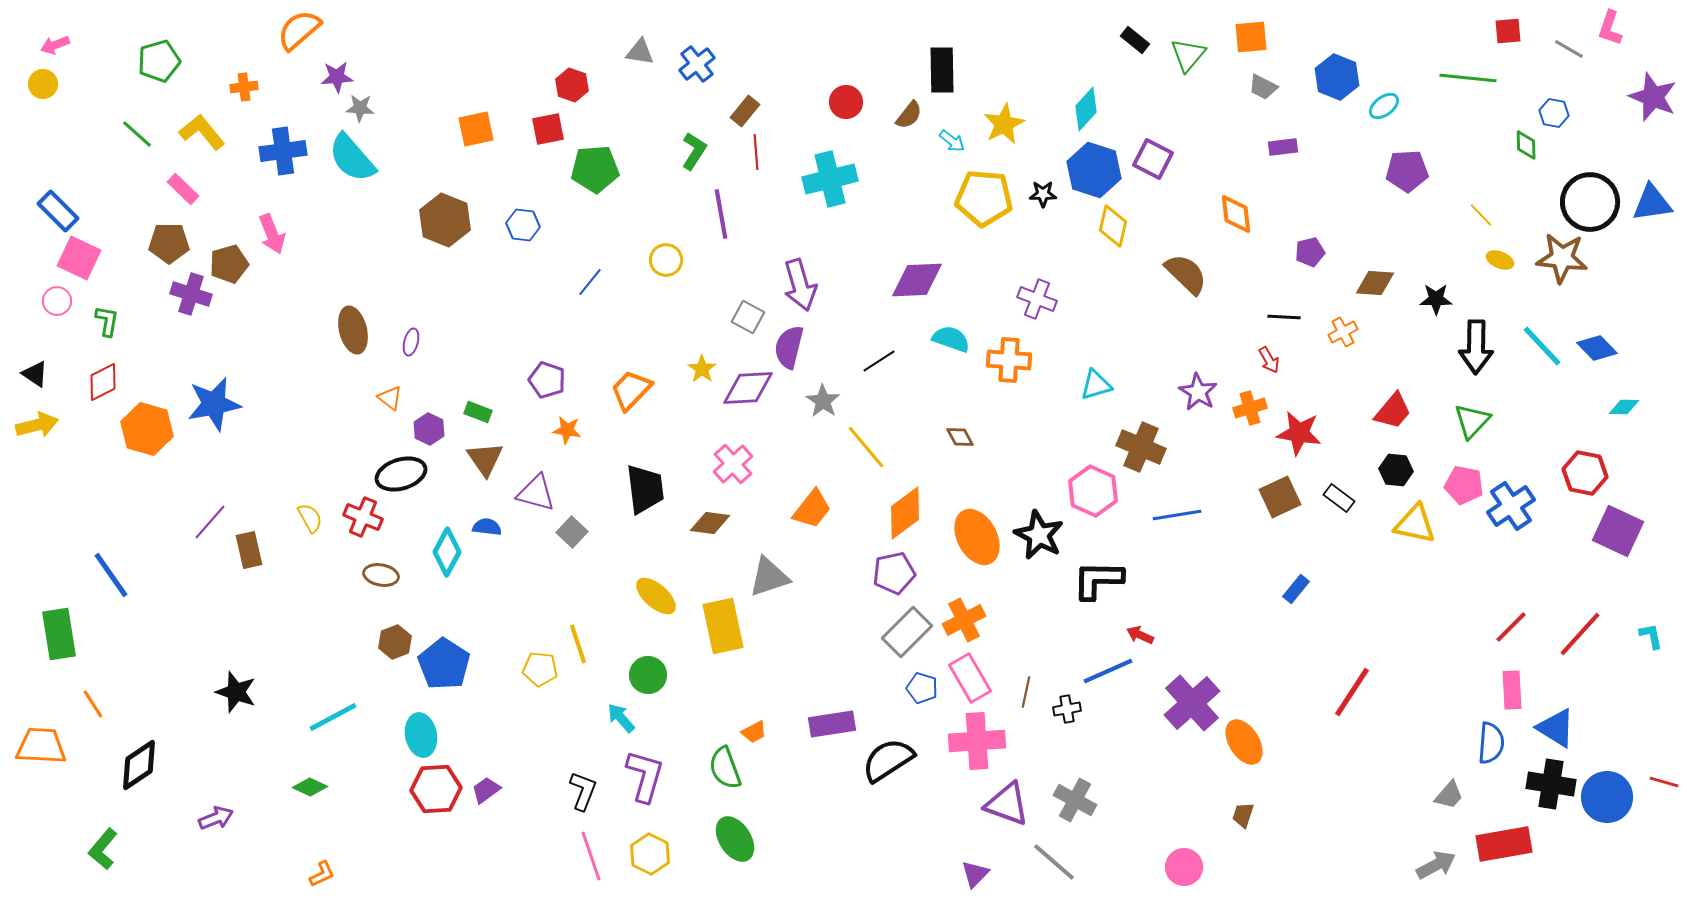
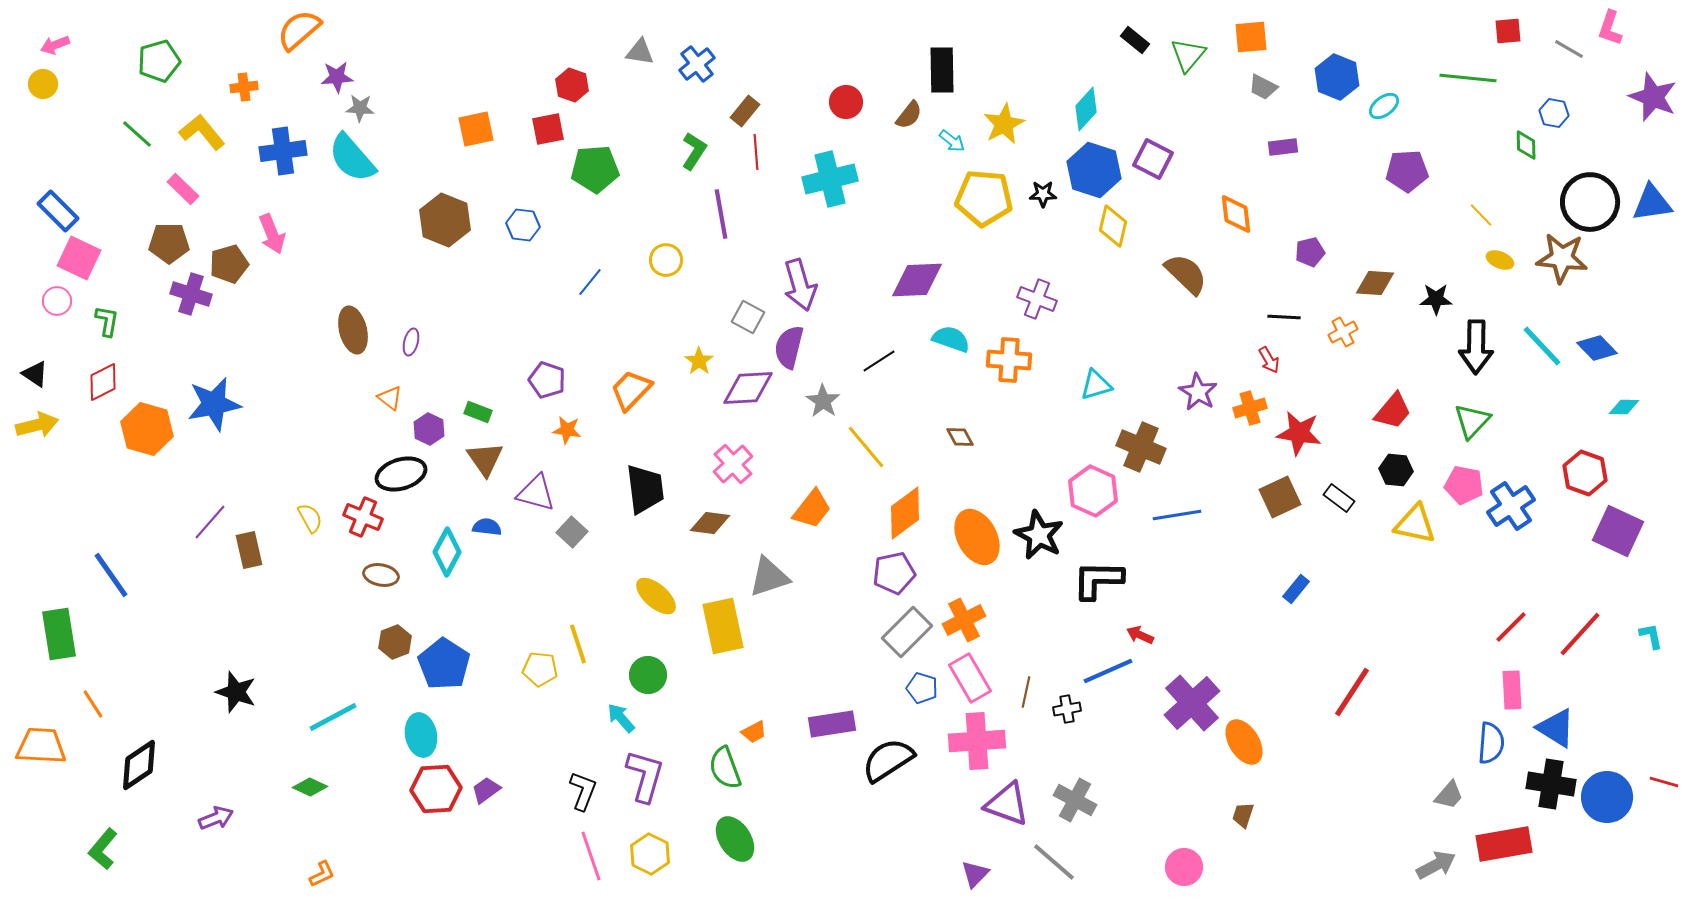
yellow star at (702, 369): moved 3 px left, 8 px up
red hexagon at (1585, 473): rotated 9 degrees clockwise
